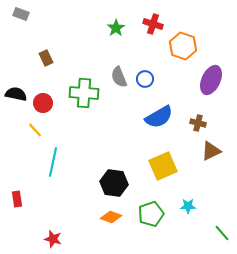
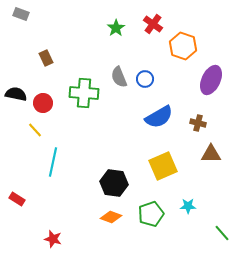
red cross: rotated 18 degrees clockwise
brown triangle: moved 3 px down; rotated 25 degrees clockwise
red rectangle: rotated 49 degrees counterclockwise
